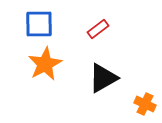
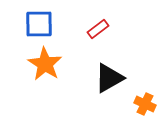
orange star: rotated 12 degrees counterclockwise
black triangle: moved 6 px right
